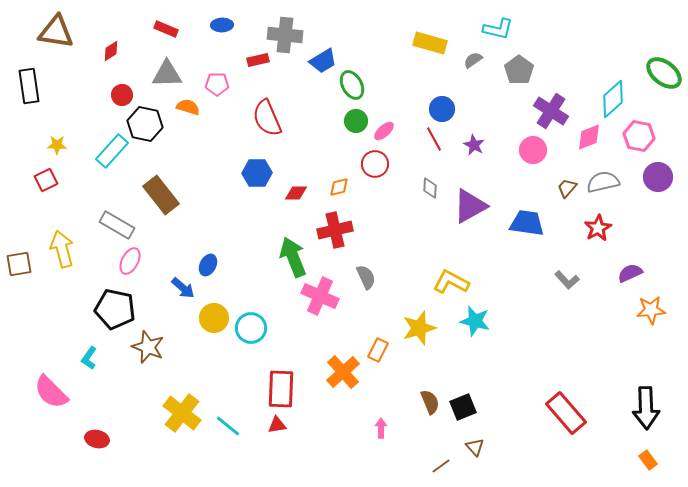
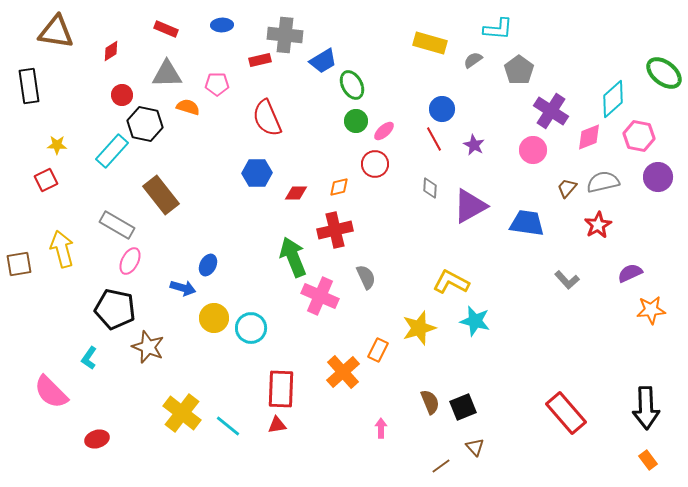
cyan L-shape at (498, 29): rotated 8 degrees counterclockwise
red rectangle at (258, 60): moved 2 px right
red star at (598, 228): moved 3 px up
blue arrow at (183, 288): rotated 25 degrees counterclockwise
red ellipse at (97, 439): rotated 30 degrees counterclockwise
